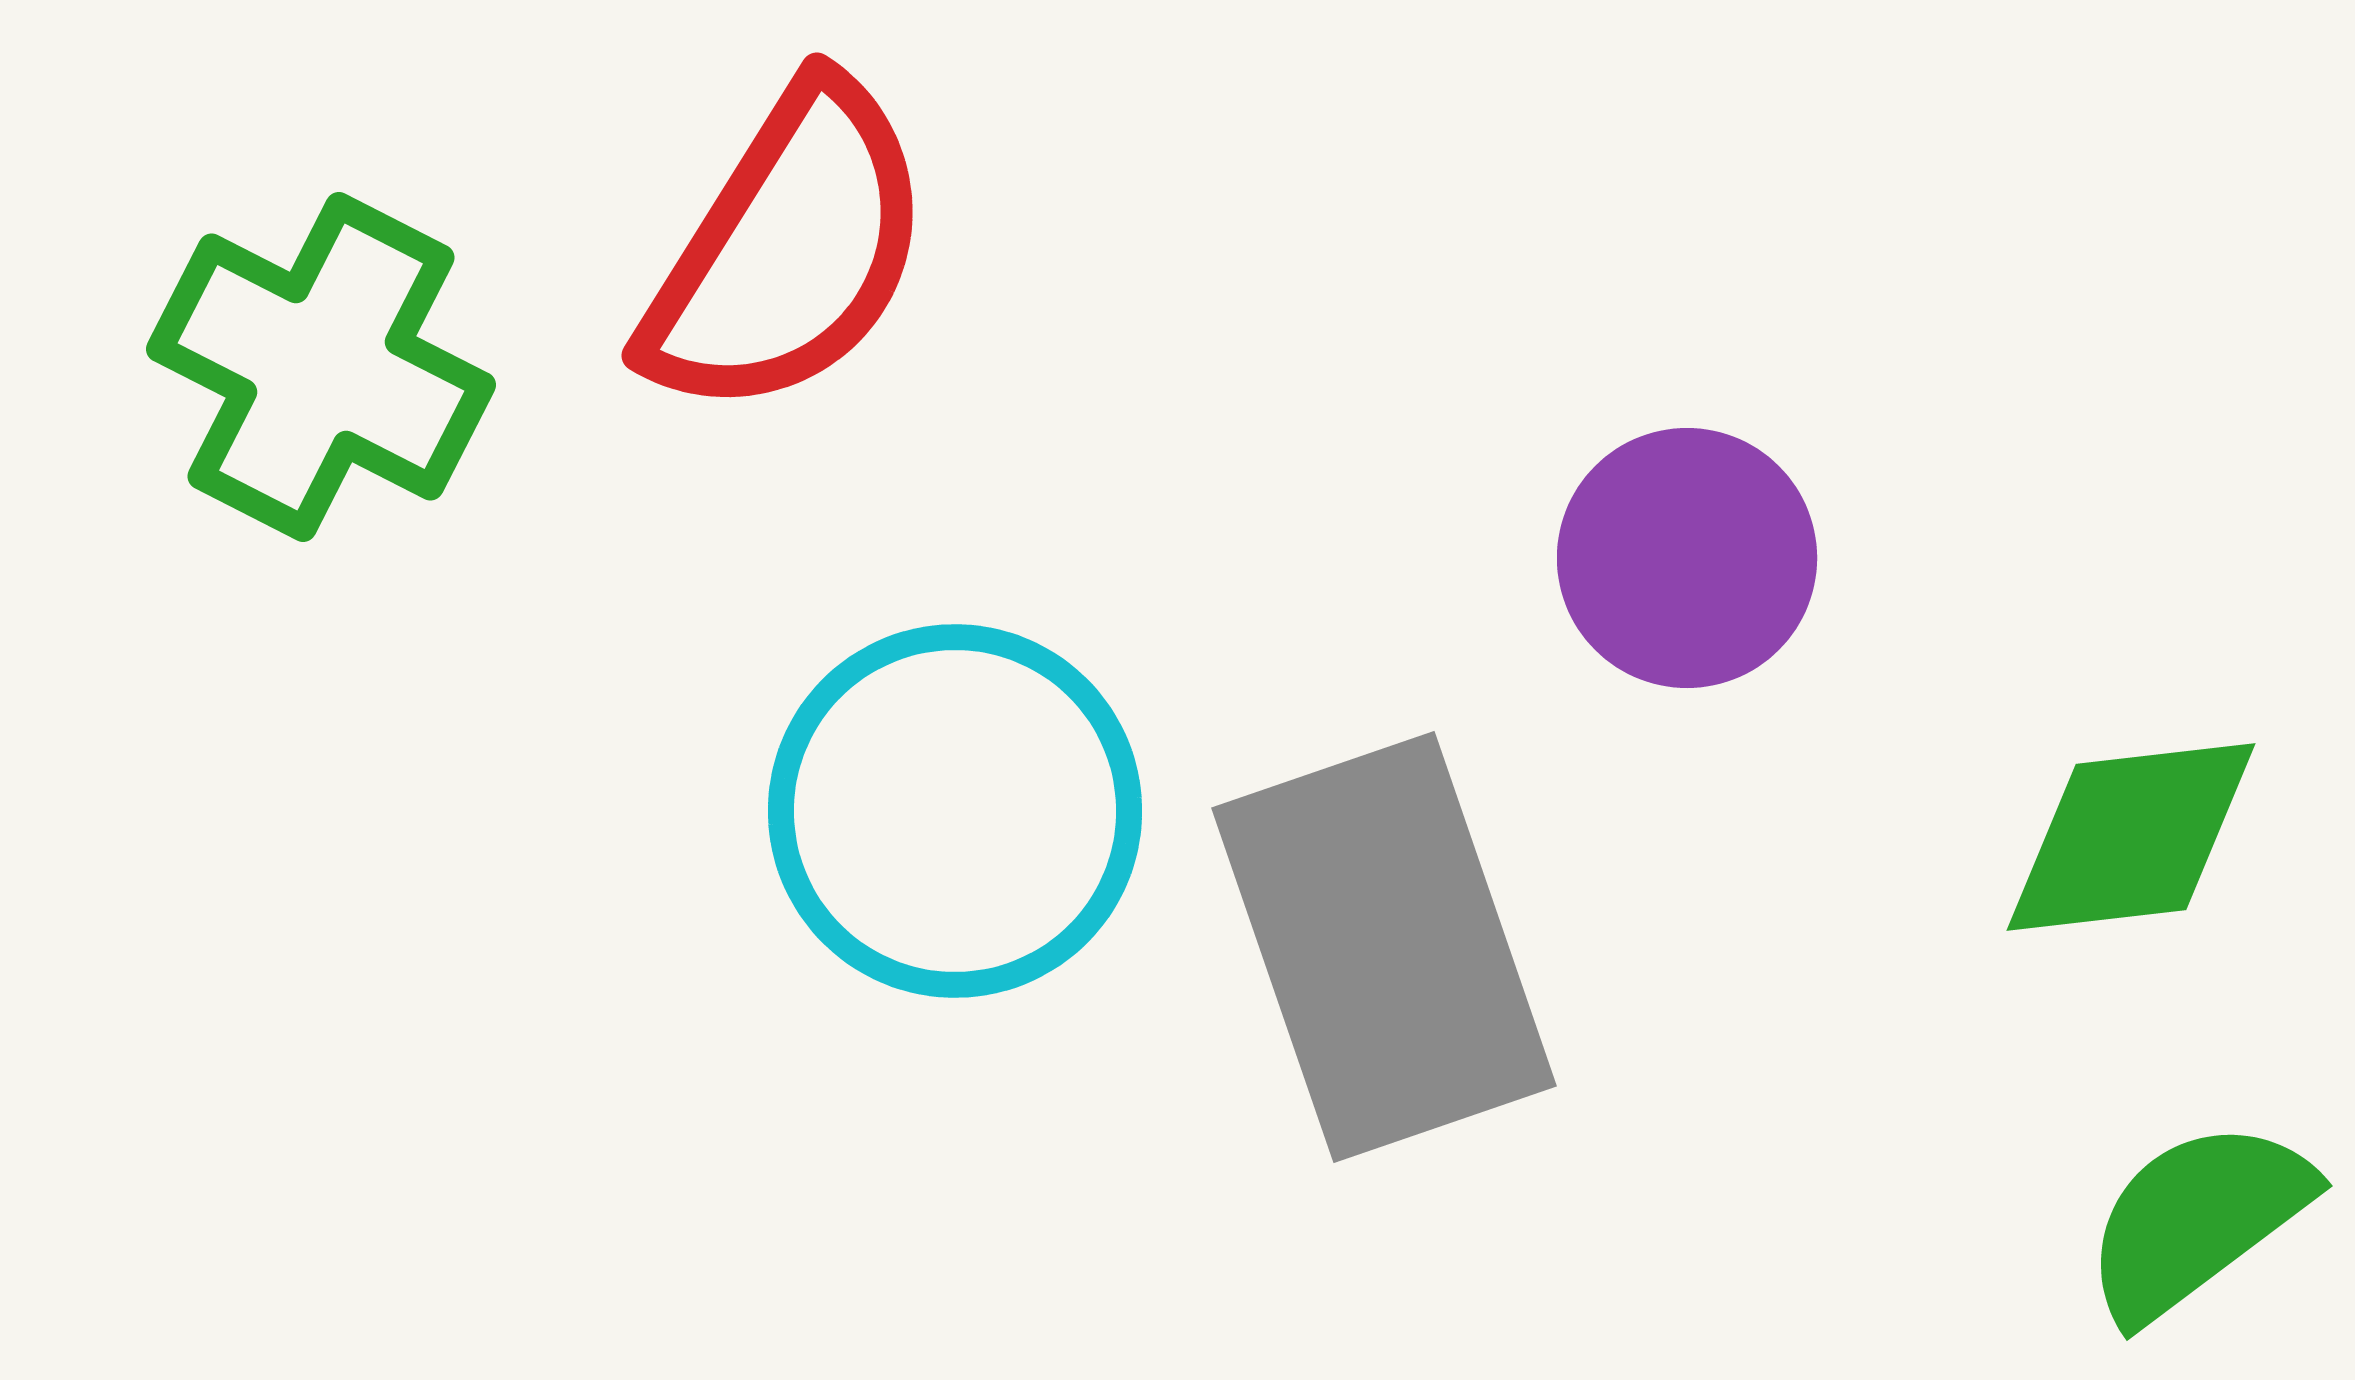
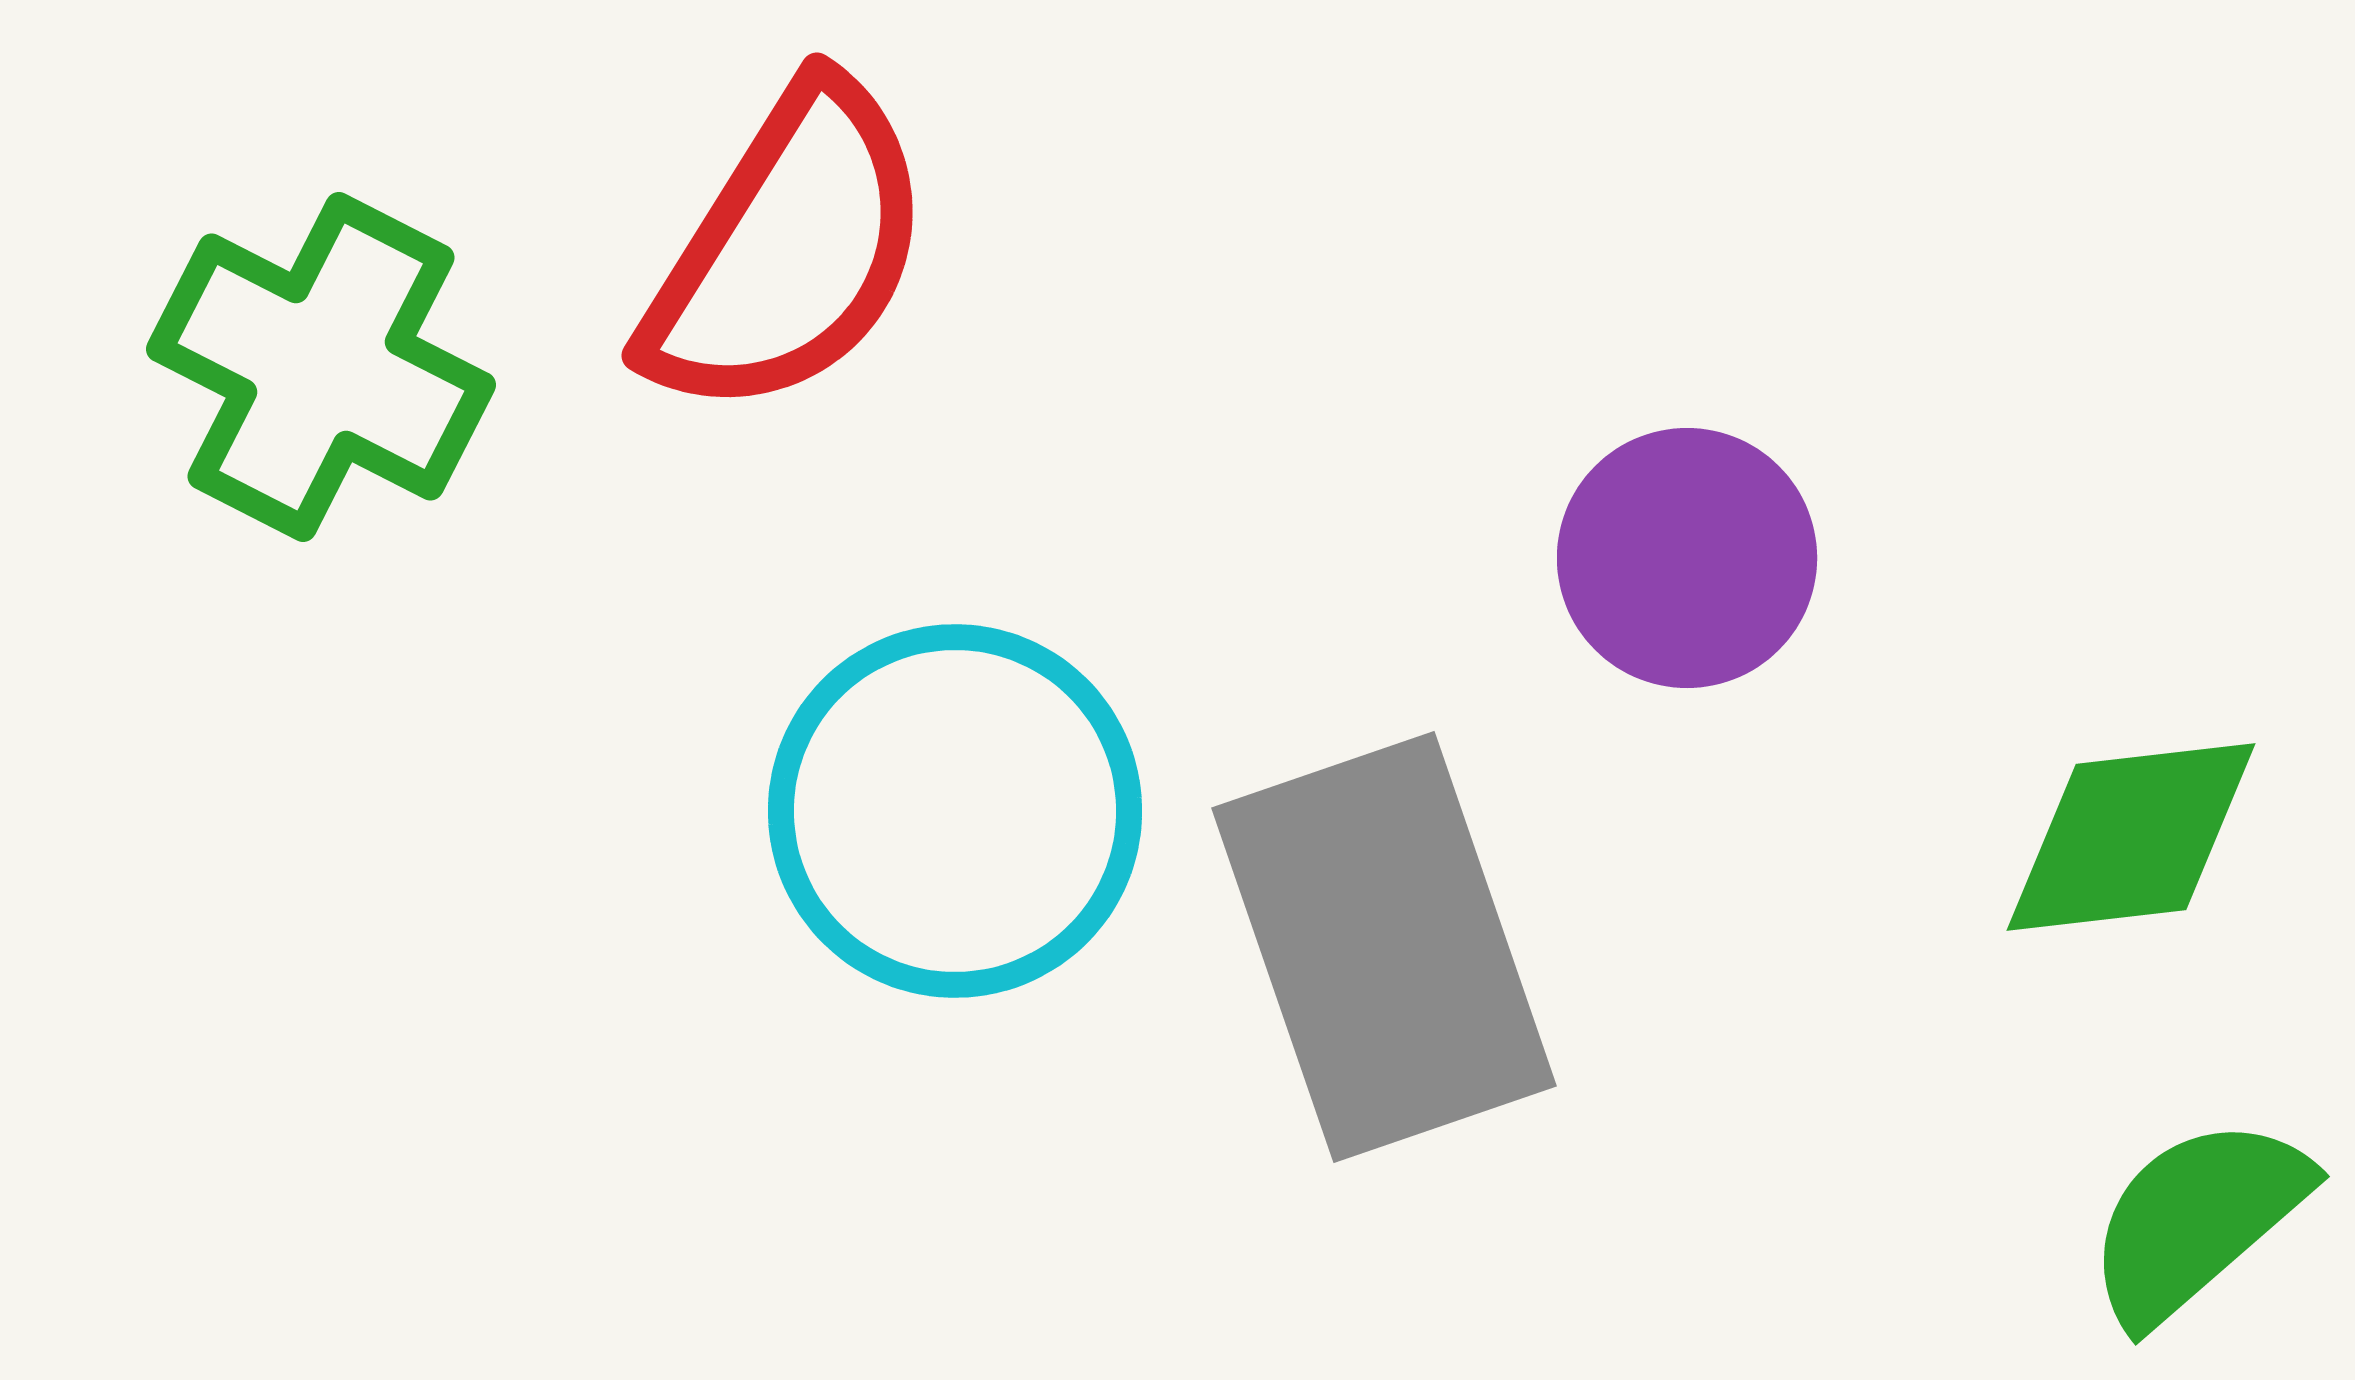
green semicircle: rotated 4 degrees counterclockwise
